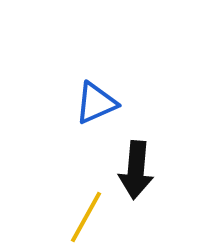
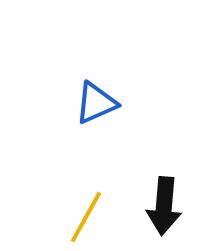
black arrow: moved 28 px right, 36 px down
